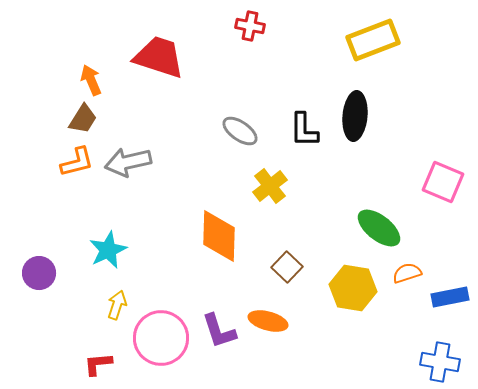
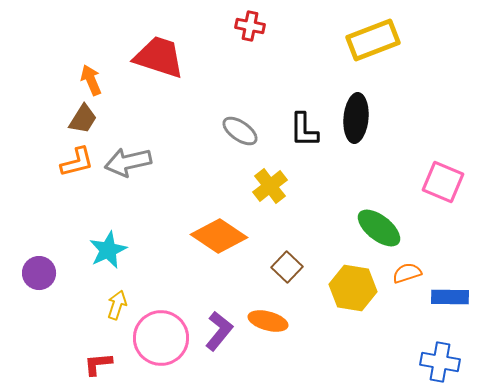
black ellipse: moved 1 px right, 2 px down
orange diamond: rotated 58 degrees counterclockwise
blue rectangle: rotated 12 degrees clockwise
purple L-shape: rotated 123 degrees counterclockwise
